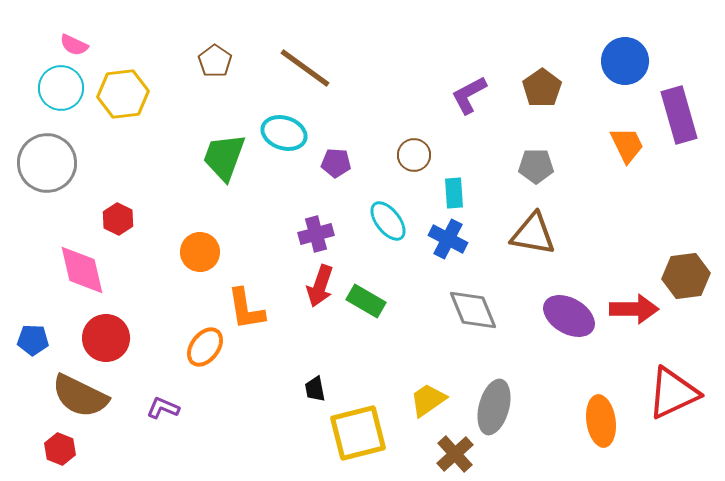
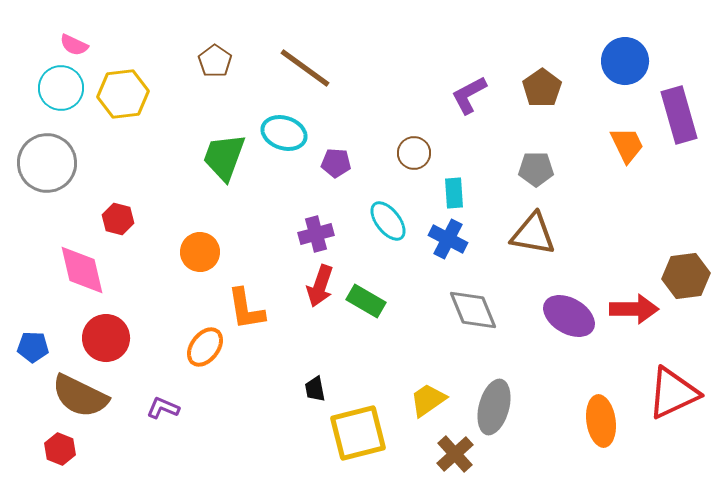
brown circle at (414, 155): moved 2 px up
gray pentagon at (536, 166): moved 3 px down
red hexagon at (118, 219): rotated 12 degrees counterclockwise
blue pentagon at (33, 340): moved 7 px down
